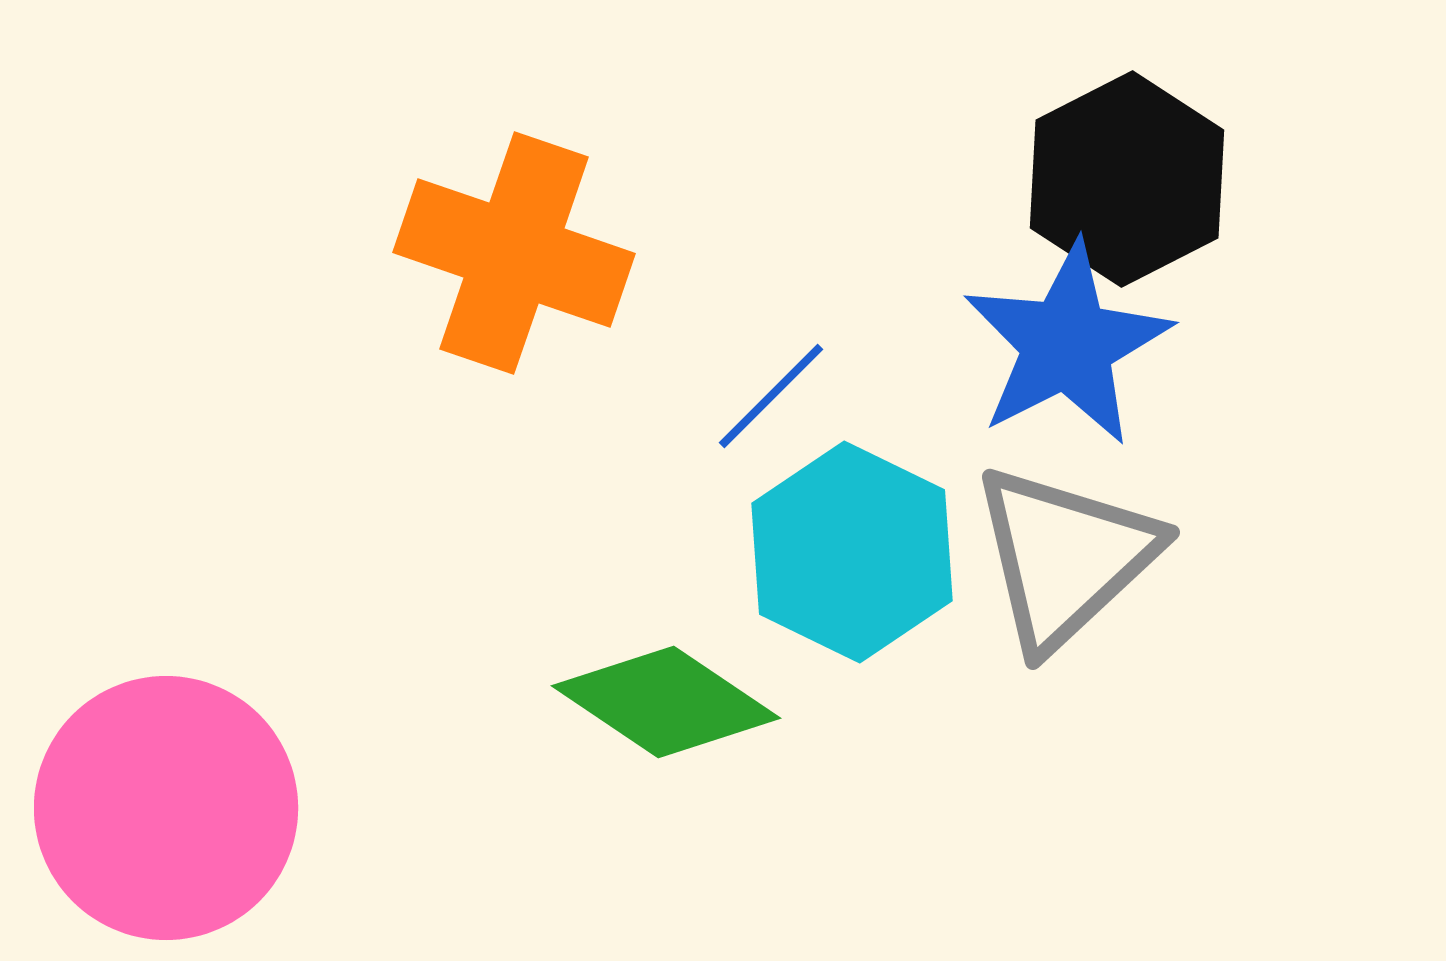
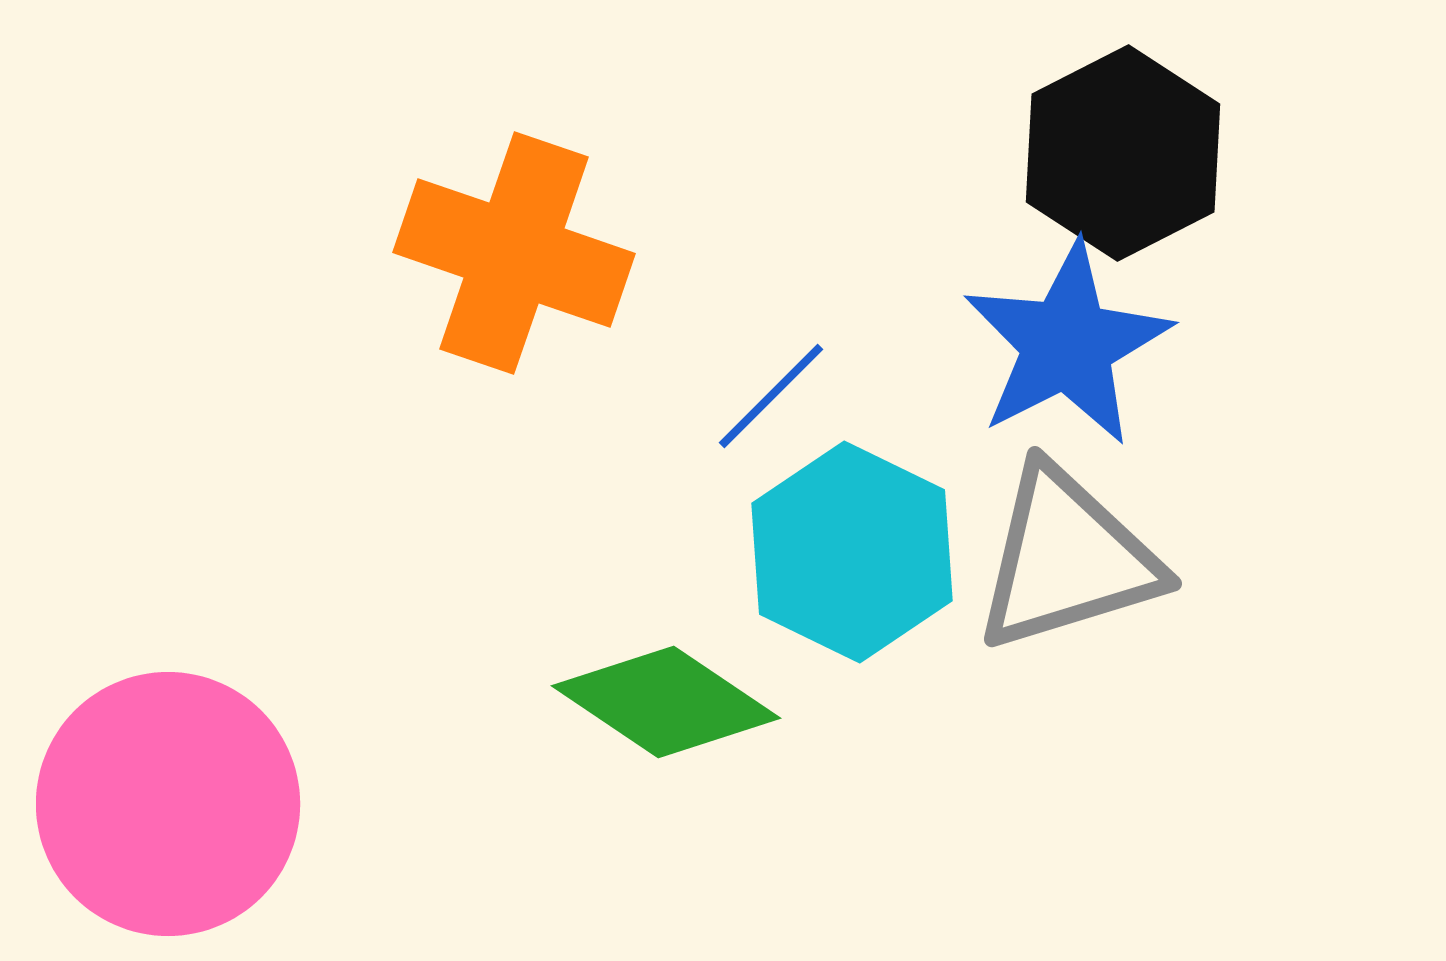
black hexagon: moved 4 px left, 26 px up
gray triangle: moved 2 px right, 2 px down; rotated 26 degrees clockwise
pink circle: moved 2 px right, 4 px up
